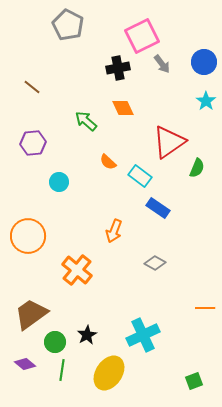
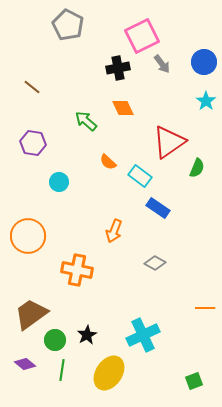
purple hexagon: rotated 15 degrees clockwise
orange cross: rotated 28 degrees counterclockwise
green circle: moved 2 px up
